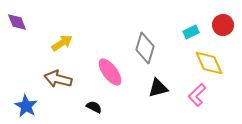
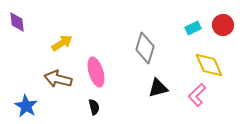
purple diamond: rotated 15 degrees clockwise
cyan rectangle: moved 2 px right, 4 px up
yellow diamond: moved 2 px down
pink ellipse: moved 14 px left; rotated 20 degrees clockwise
black semicircle: rotated 49 degrees clockwise
